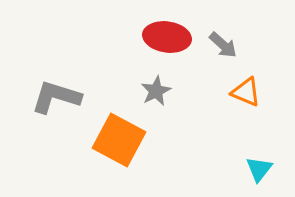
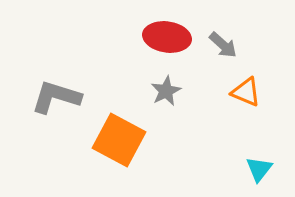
gray star: moved 10 px right
